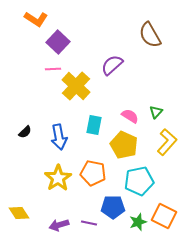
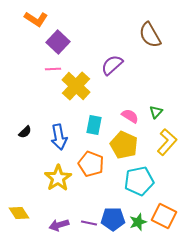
orange pentagon: moved 2 px left, 9 px up; rotated 10 degrees clockwise
blue pentagon: moved 12 px down
